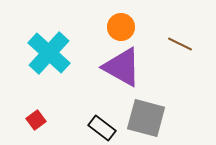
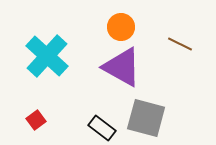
cyan cross: moved 2 px left, 3 px down
